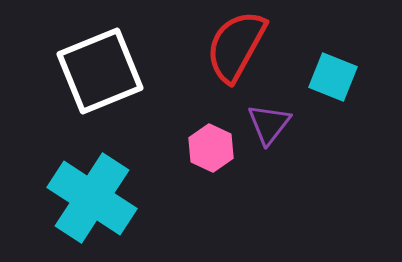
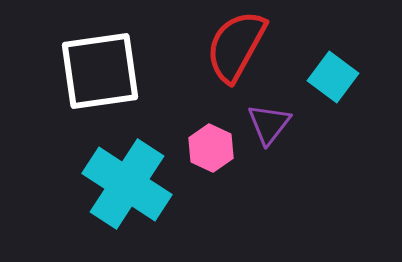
white square: rotated 14 degrees clockwise
cyan square: rotated 15 degrees clockwise
cyan cross: moved 35 px right, 14 px up
